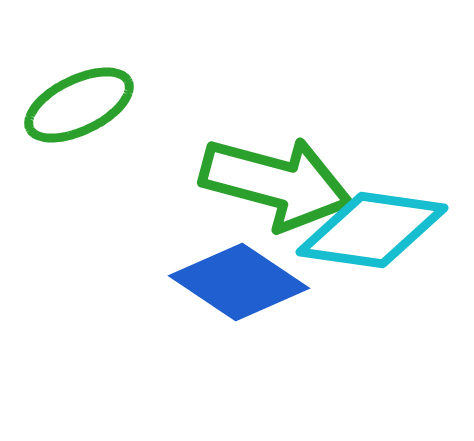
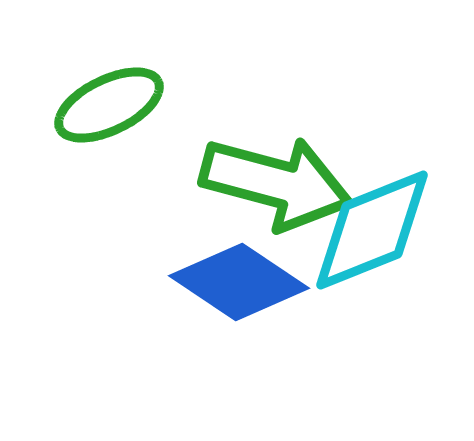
green ellipse: moved 30 px right
cyan diamond: rotated 30 degrees counterclockwise
